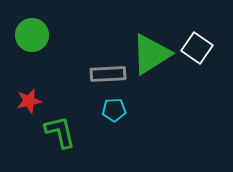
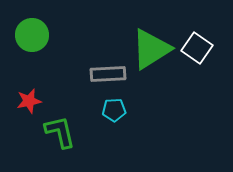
green triangle: moved 5 px up
